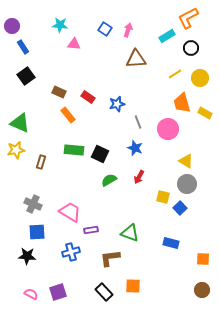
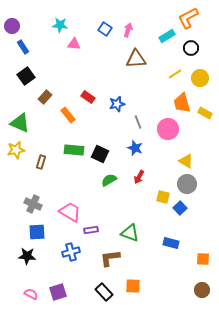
brown rectangle at (59, 92): moved 14 px left, 5 px down; rotated 72 degrees counterclockwise
